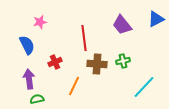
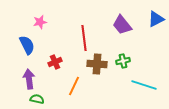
cyan line: moved 2 px up; rotated 65 degrees clockwise
green semicircle: rotated 24 degrees clockwise
